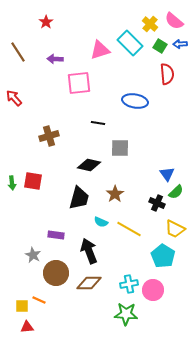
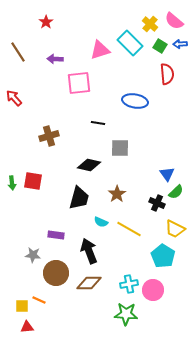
brown star: moved 2 px right
gray star: rotated 21 degrees counterclockwise
